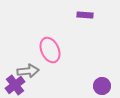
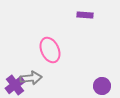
gray arrow: moved 3 px right, 7 px down
